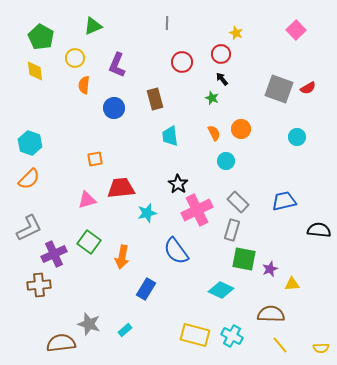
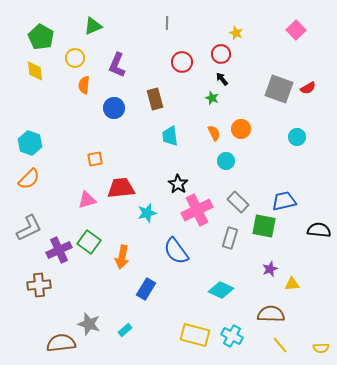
gray rectangle at (232, 230): moved 2 px left, 8 px down
purple cross at (54, 254): moved 5 px right, 4 px up
green square at (244, 259): moved 20 px right, 33 px up
